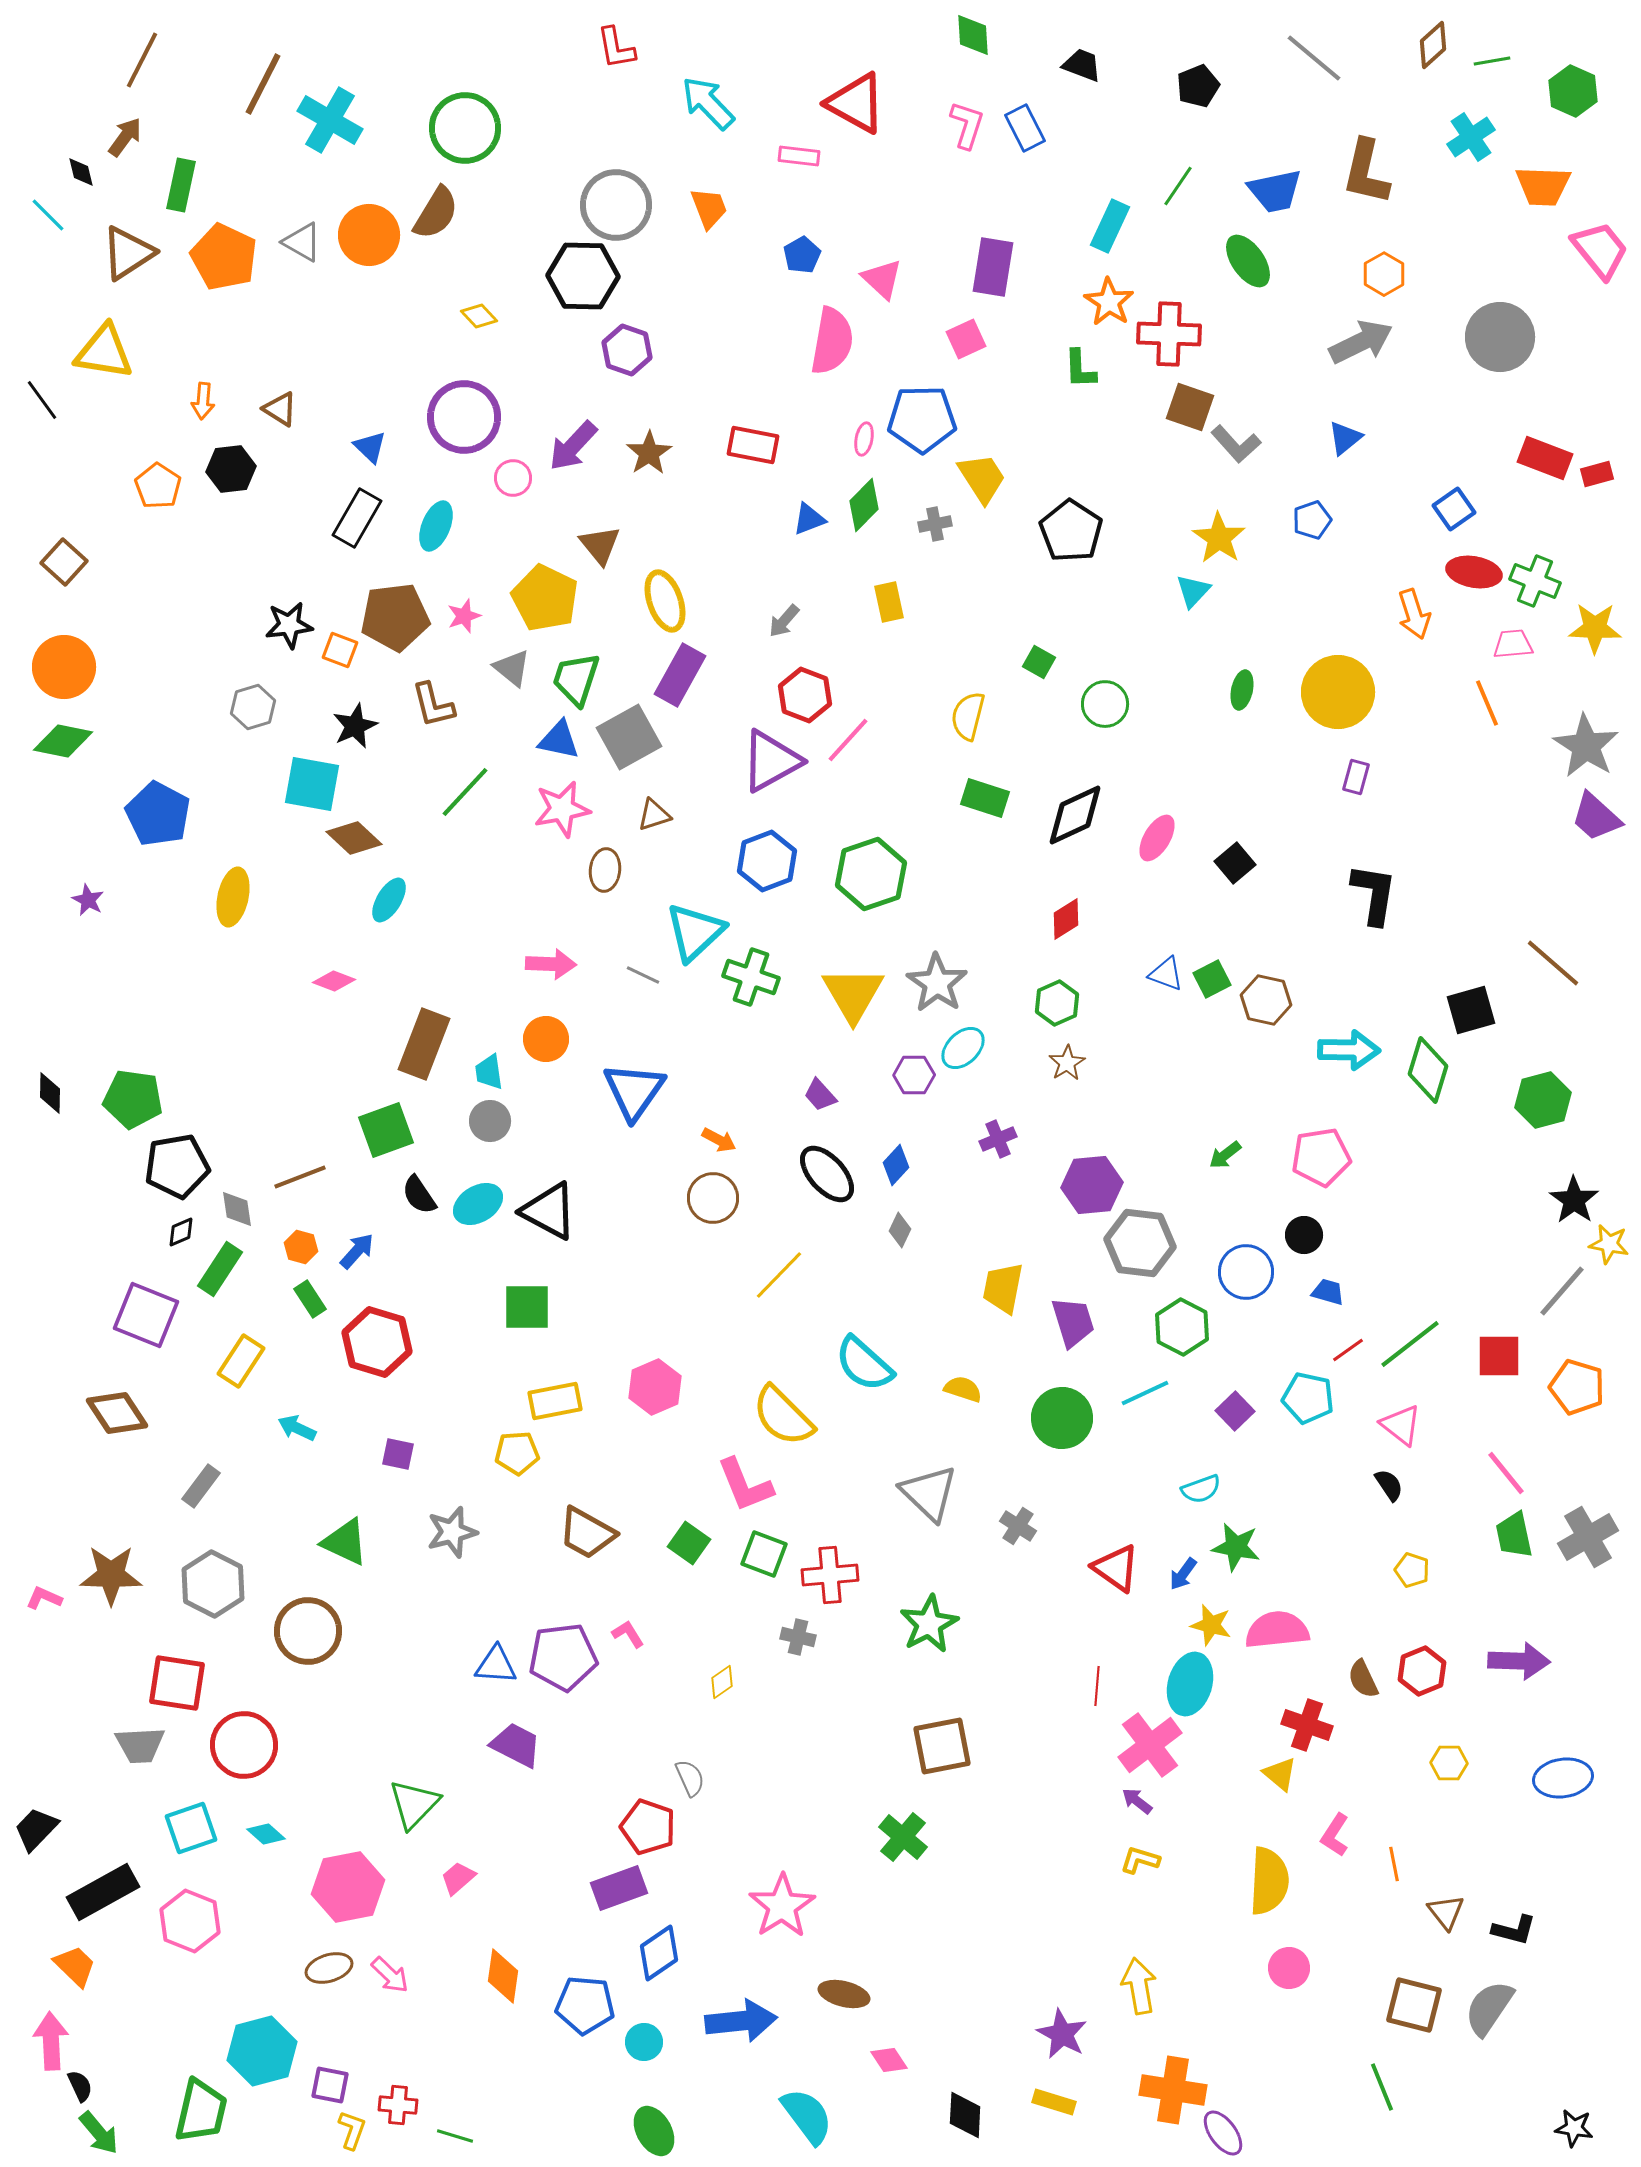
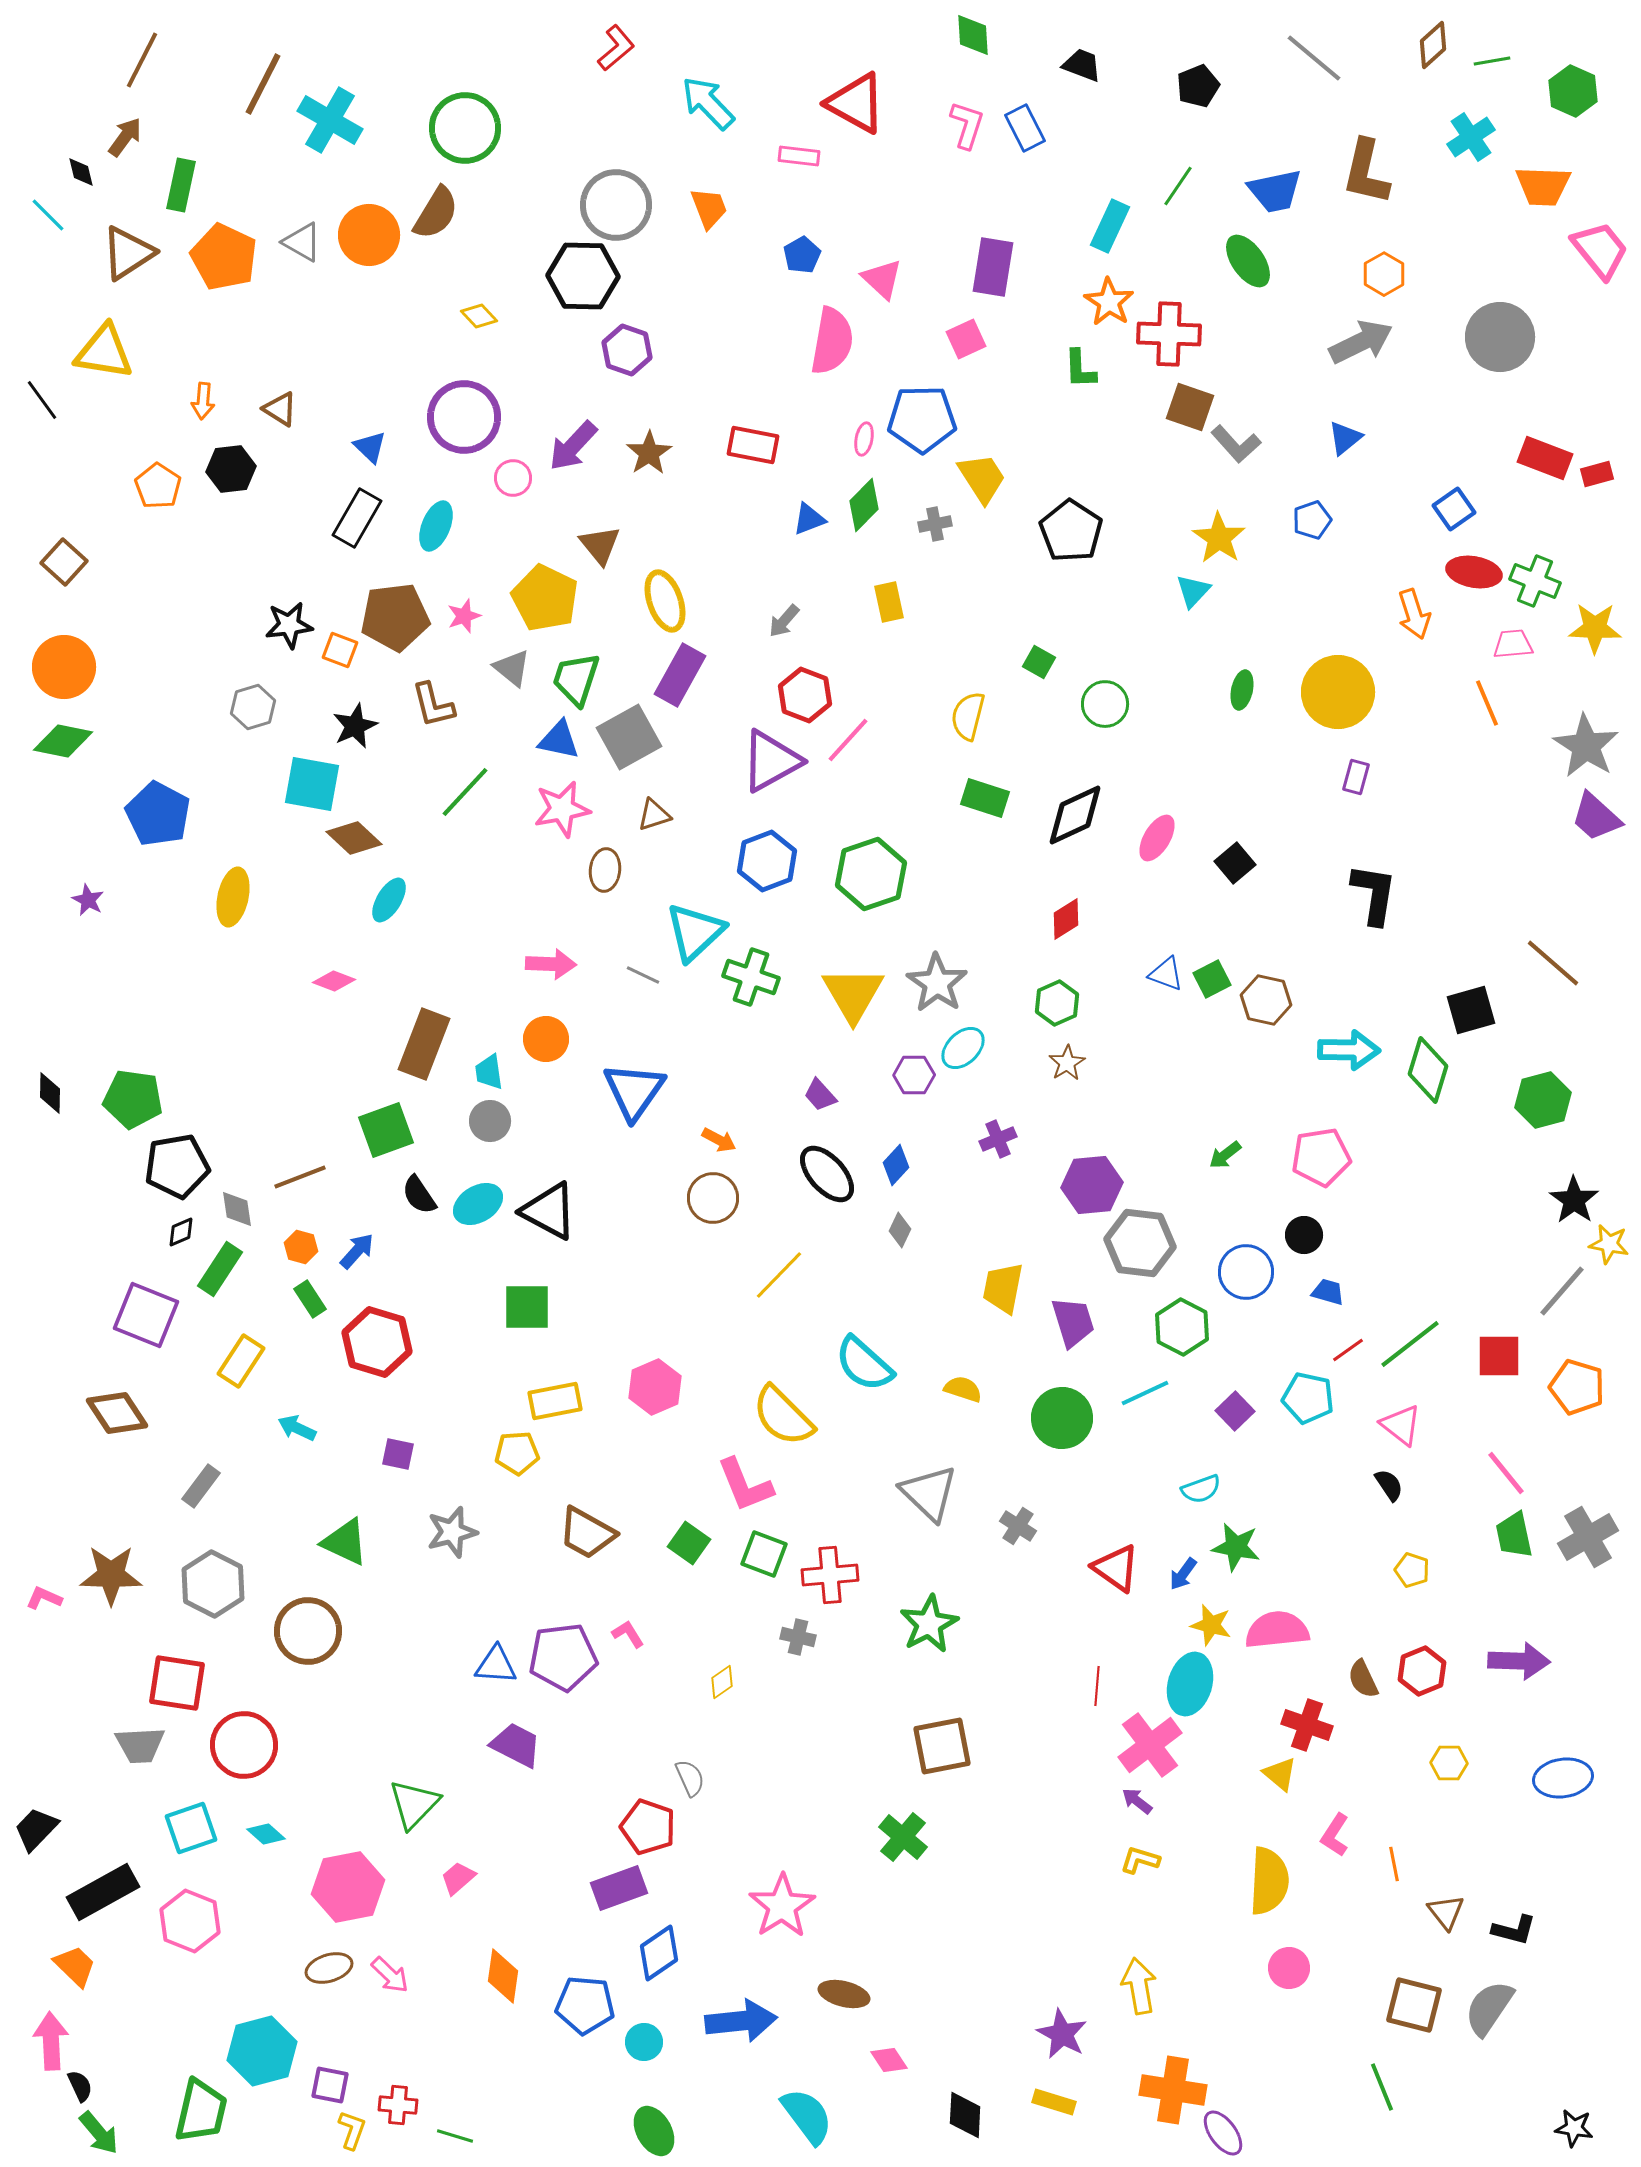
red L-shape at (616, 48): rotated 120 degrees counterclockwise
